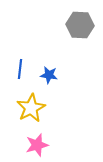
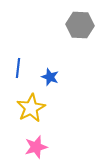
blue line: moved 2 px left, 1 px up
blue star: moved 1 px right, 2 px down; rotated 12 degrees clockwise
pink star: moved 1 px left, 2 px down
